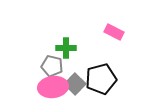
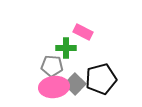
pink rectangle: moved 31 px left
gray pentagon: rotated 10 degrees counterclockwise
pink ellipse: moved 1 px right
